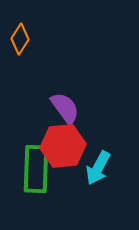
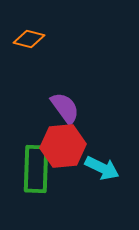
orange diamond: moved 9 px right; rotated 72 degrees clockwise
cyan arrow: moved 4 px right; rotated 92 degrees counterclockwise
